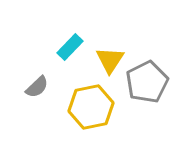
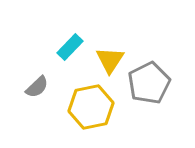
gray pentagon: moved 2 px right, 1 px down
